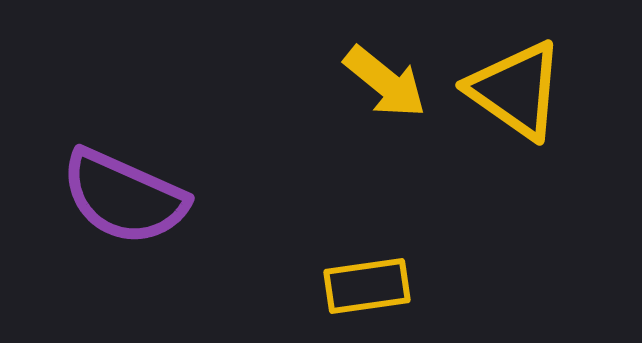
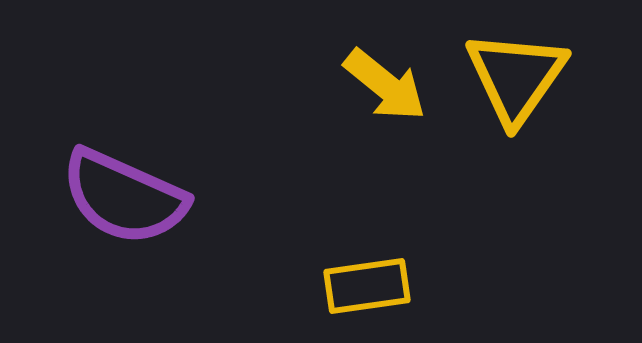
yellow arrow: moved 3 px down
yellow triangle: moved 13 px up; rotated 30 degrees clockwise
